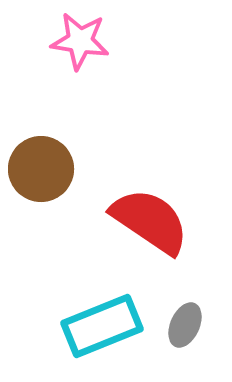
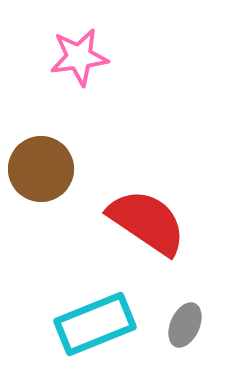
pink star: moved 1 px left, 16 px down; rotated 16 degrees counterclockwise
red semicircle: moved 3 px left, 1 px down
cyan rectangle: moved 7 px left, 2 px up
